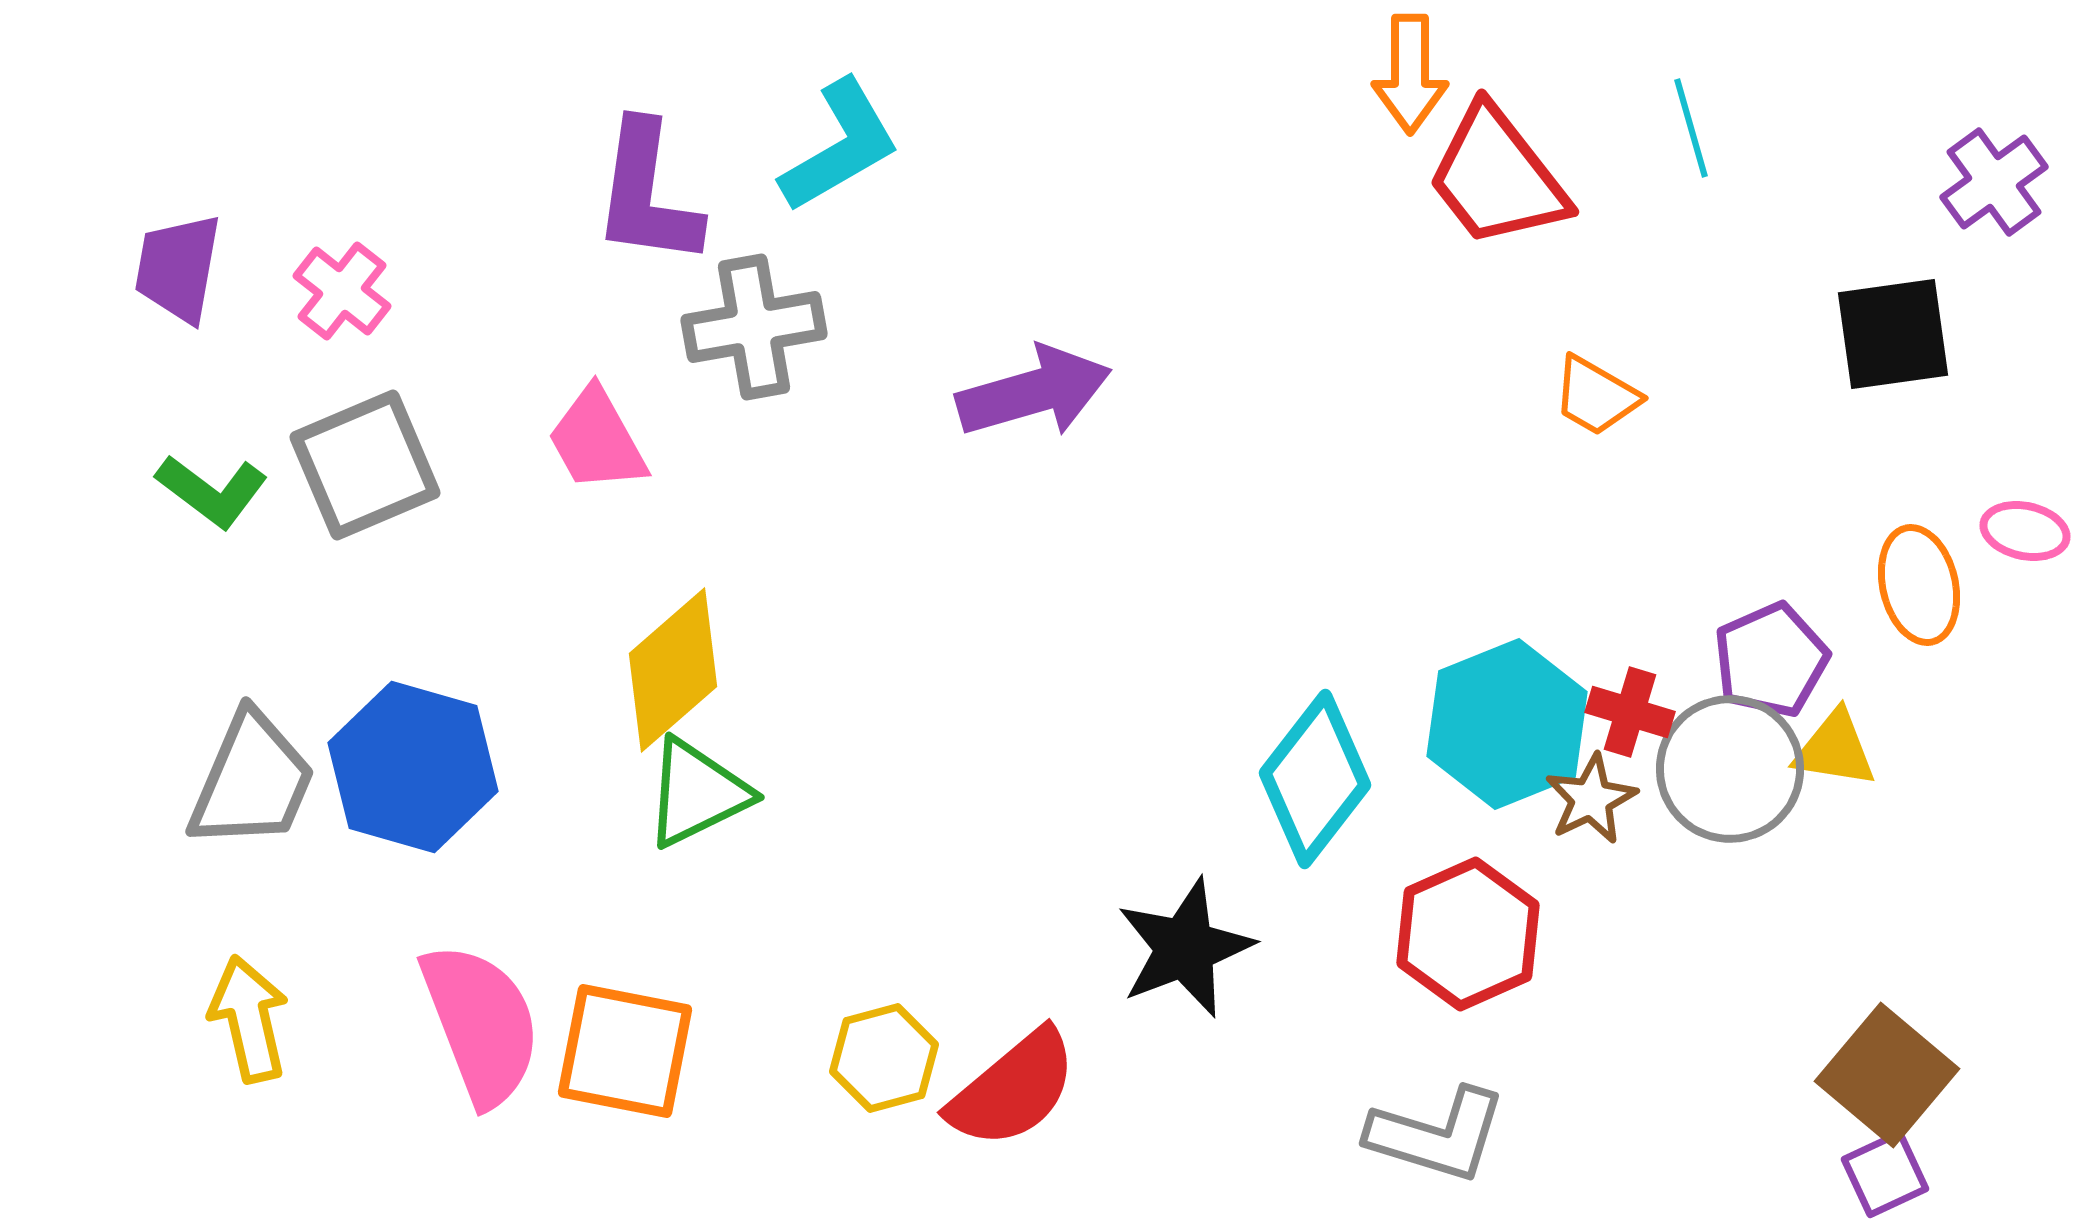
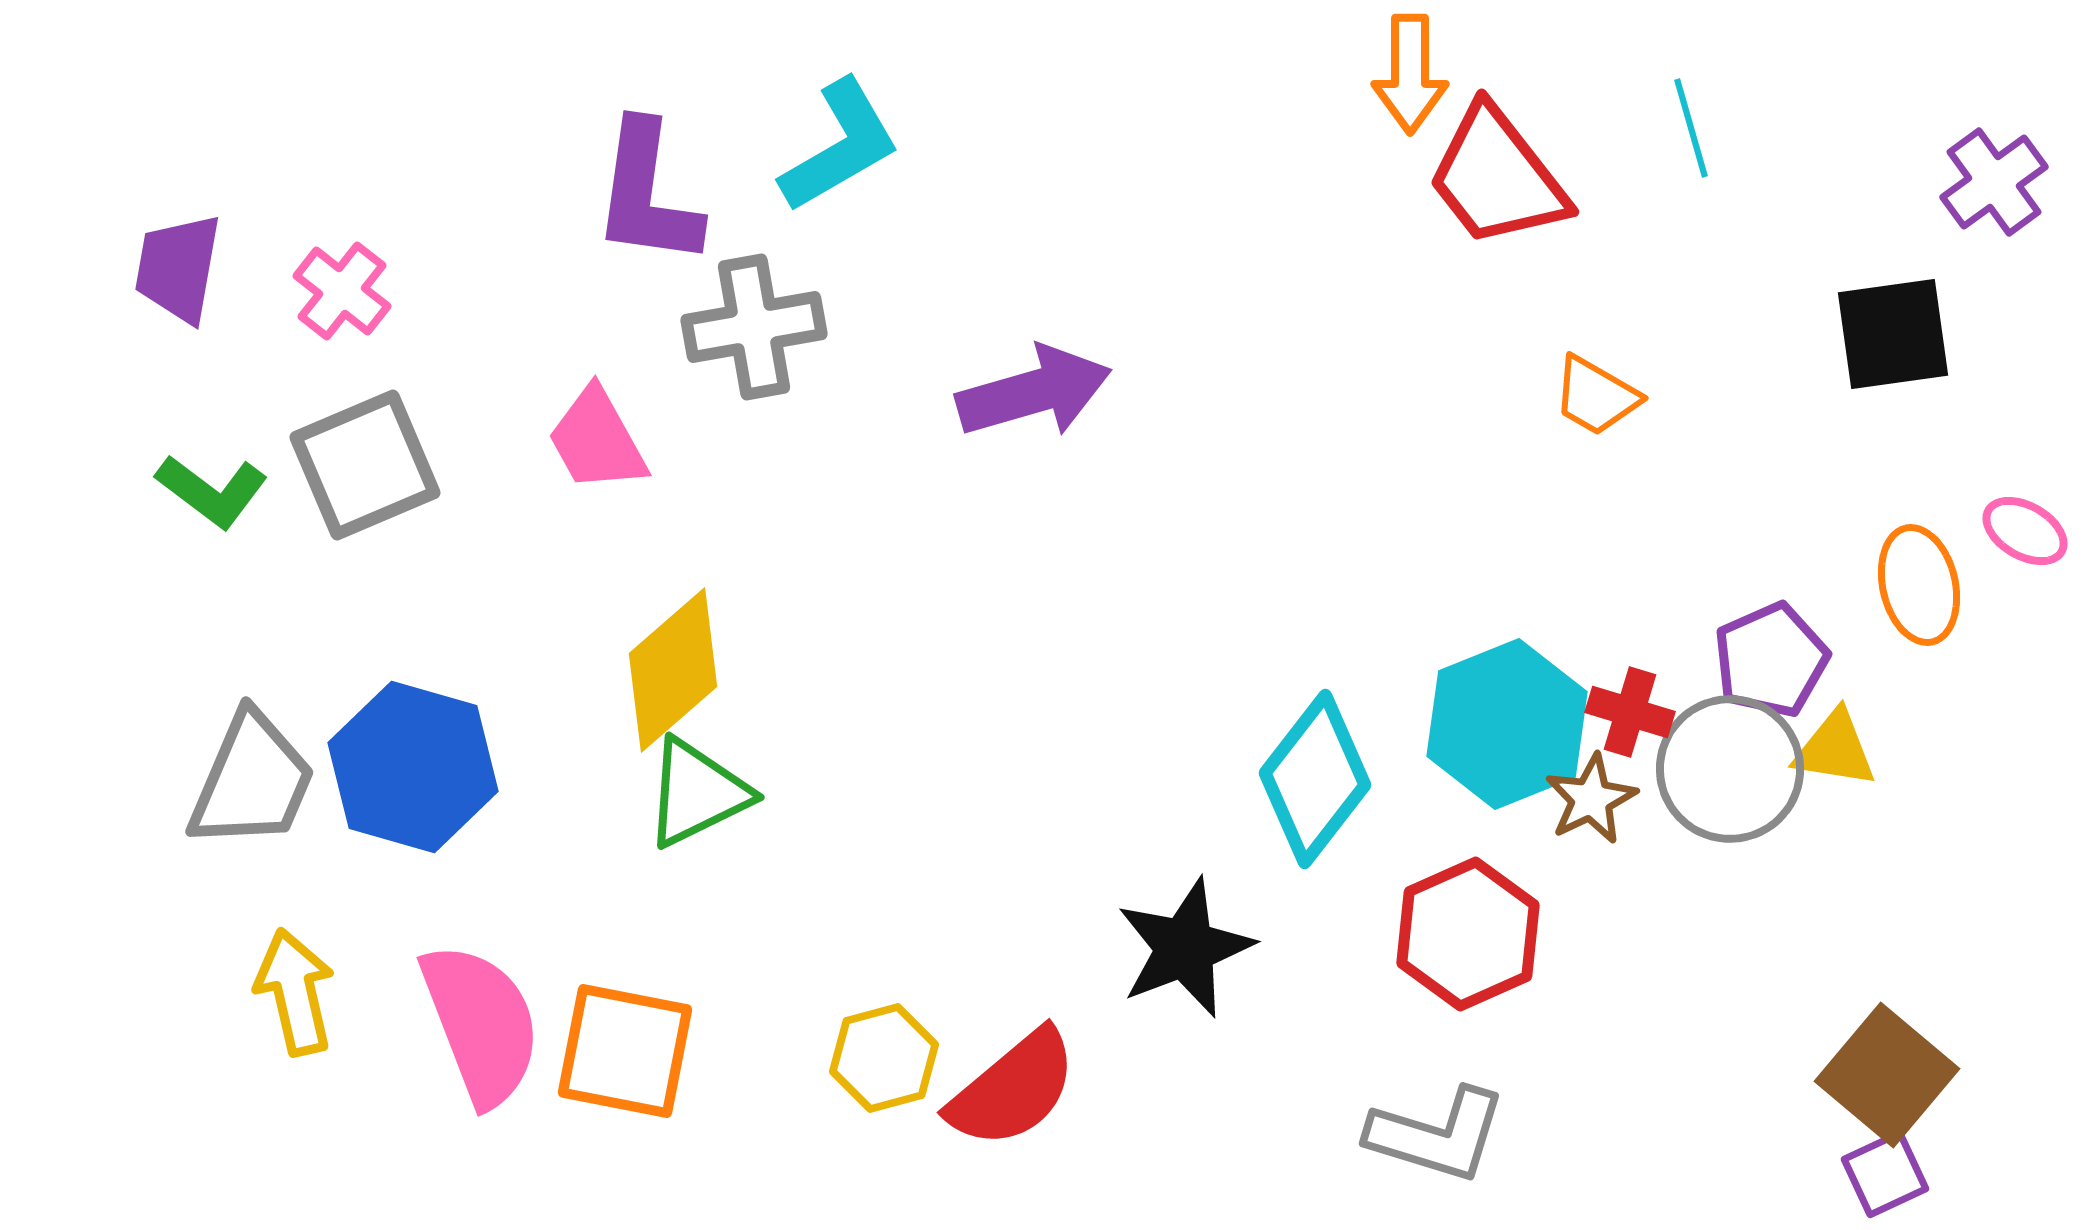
pink ellipse: rotated 18 degrees clockwise
yellow arrow: moved 46 px right, 27 px up
